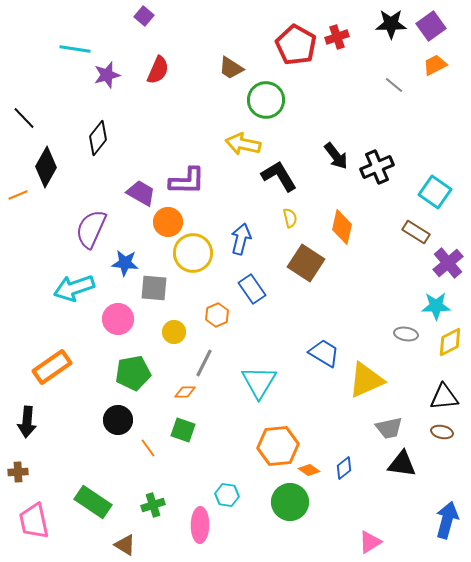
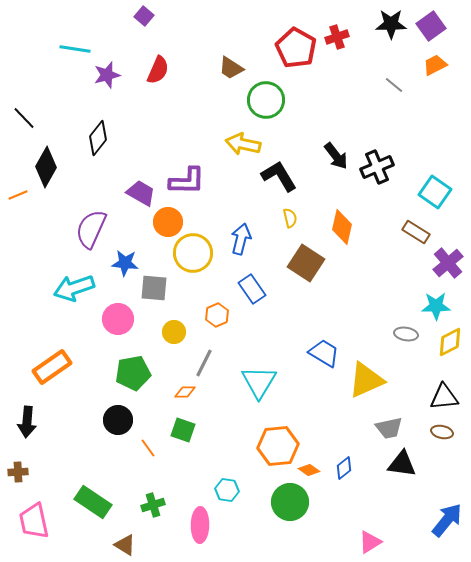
red pentagon at (296, 45): moved 3 px down
cyan hexagon at (227, 495): moved 5 px up
blue arrow at (447, 520): rotated 24 degrees clockwise
